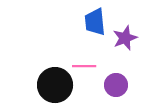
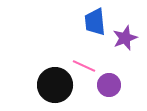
pink line: rotated 25 degrees clockwise
purple circle: moved 7 px left
